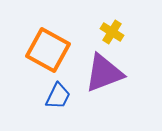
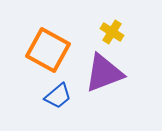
blue trapezoid: rotated 24 degrees clockwise
